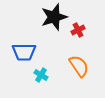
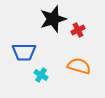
black star: moved 1 px left, 2 px down
orange semicircle: rotated 40 degrees counterclockwise
